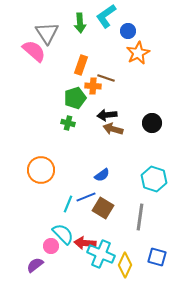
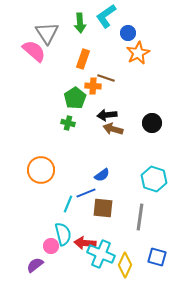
blue circle: moved 2 px down
orange rectangle: moved 2 px right, 6 px up
green pentagon: rotated 15 degrees counterclockwise
blue line: moved 4 px up
brown square: rotated 25 degrees counterclockwise
cyan semicircle: rotated 30 degrees clockwise
